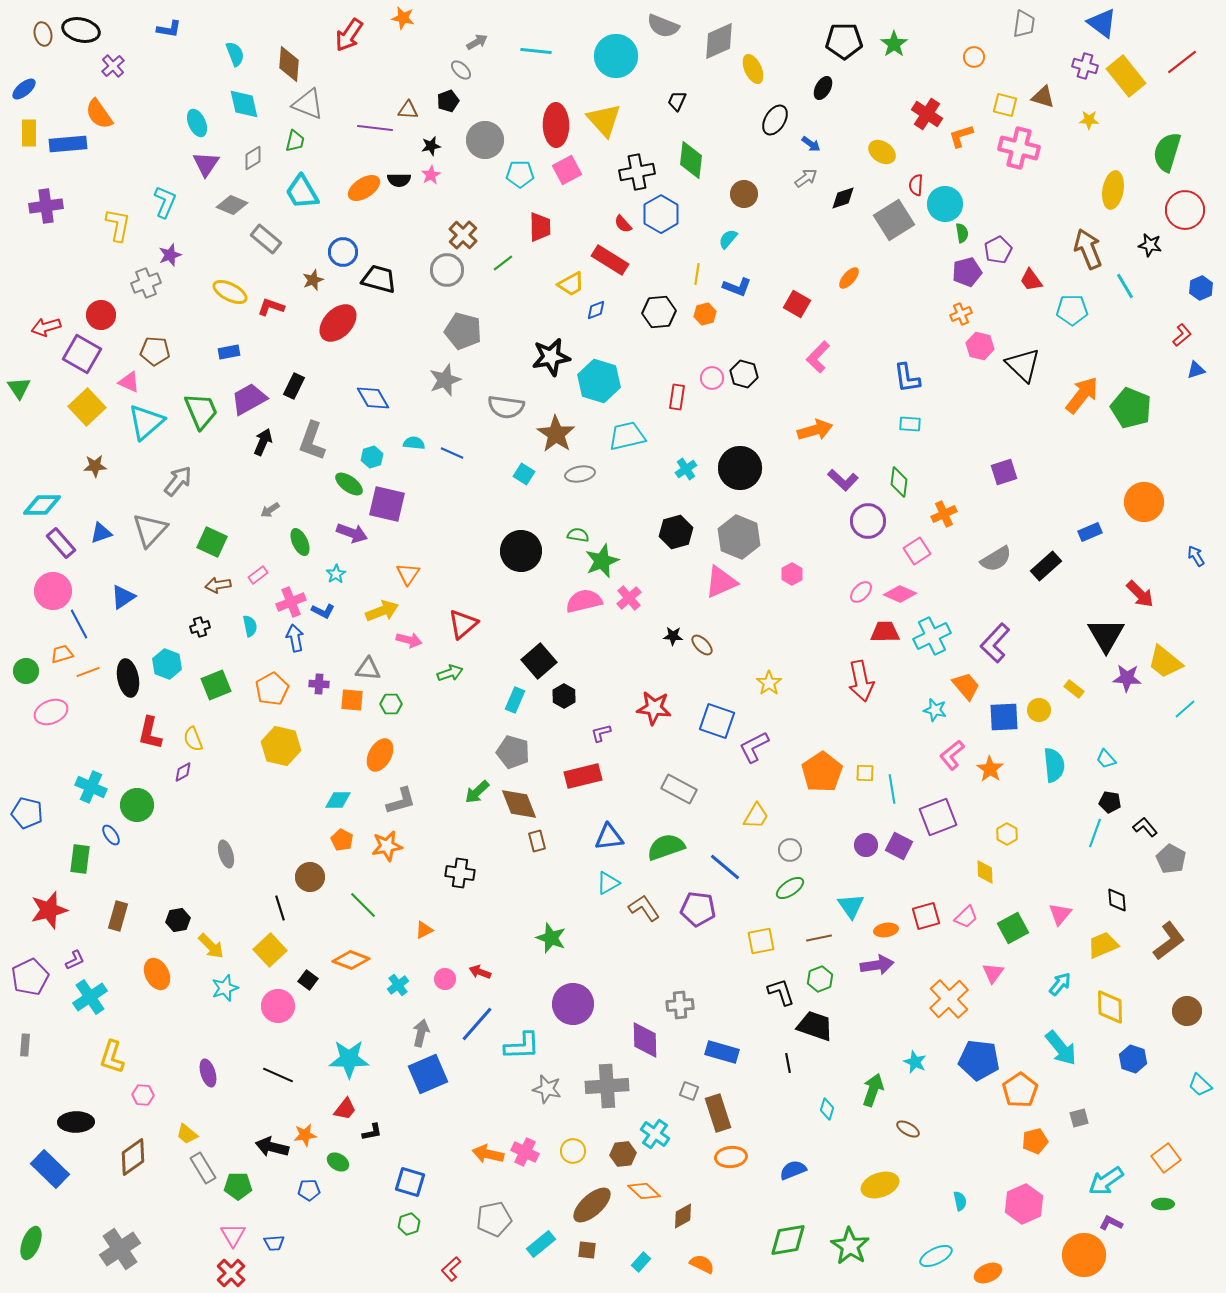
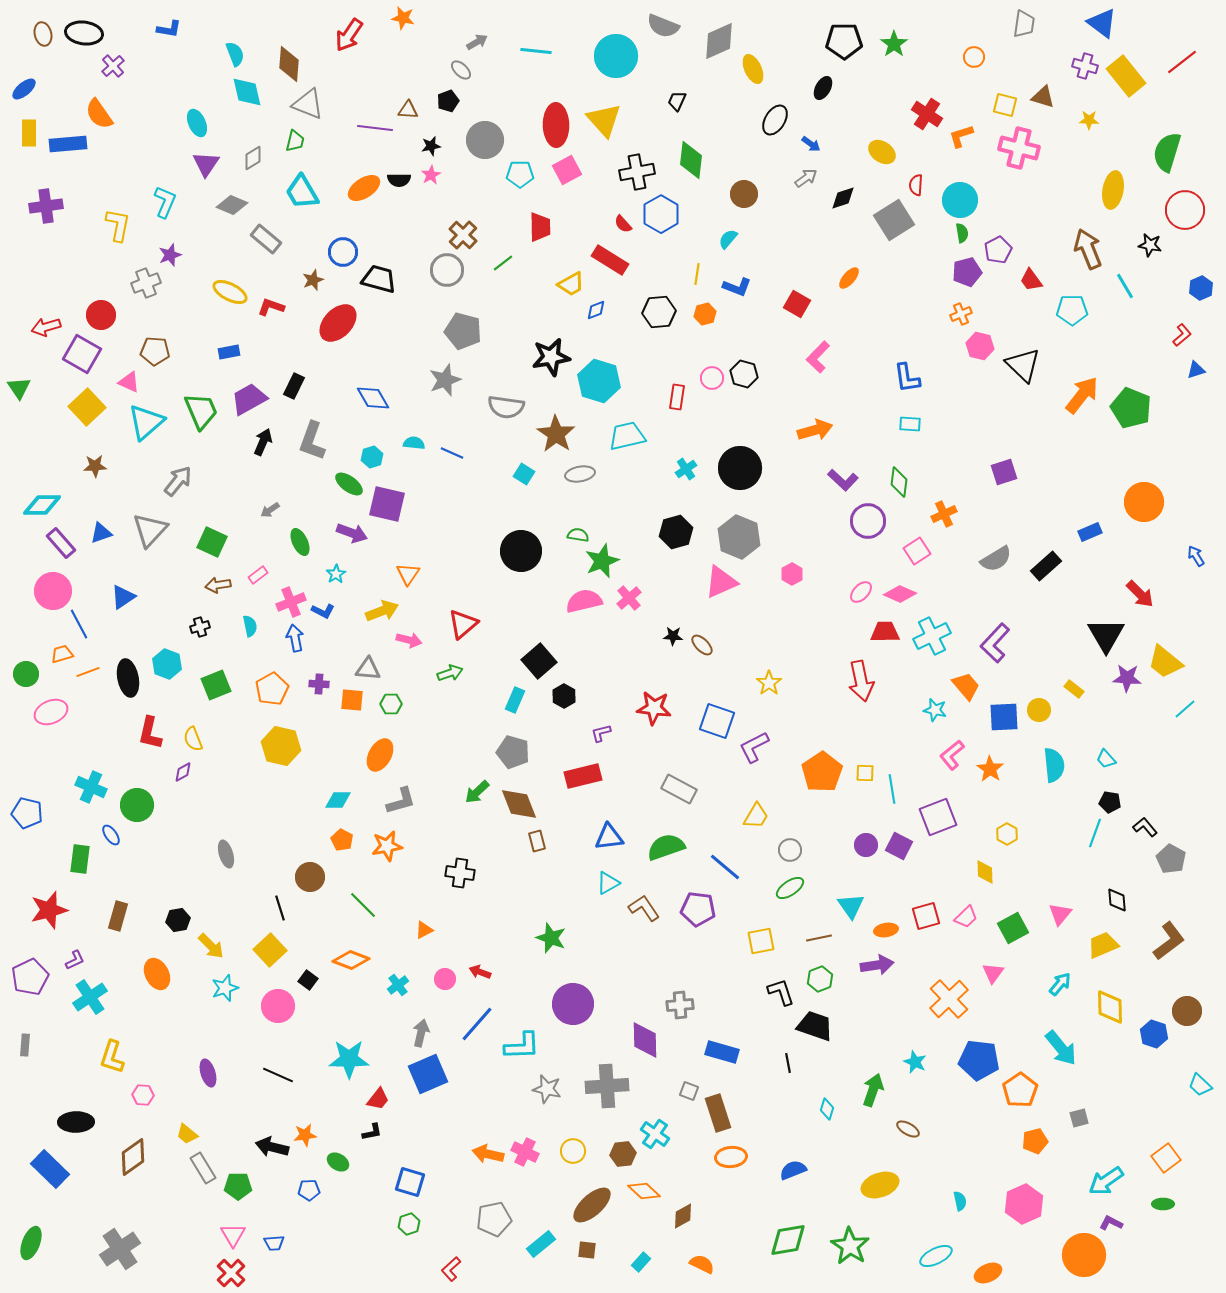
black ellipse at (81, 30): moved 3 px right, 3 px down; rotated 6 degrees counterclockwise
cyan diamond at (244, 104): moved 3 px right, 12 px up
cyan circle at (945, 204): moved 15 px right, 4 px up
green circle at (26, 671): moved 3 px down
blue hexagon at (1133, 1059): moved 21 px right, 25 px up
red trapezoid at (345, 1109): moved 33 px right, 10 px up
